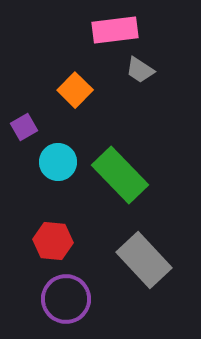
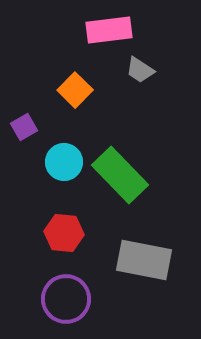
pink rectangle: moved 6 px left
cyan circle: moved 6 px right
red hexagon: moved 11 px right, 8 px up
gray rectangle: rotated 36 degrees counterclockwise
